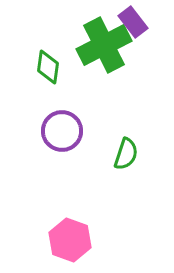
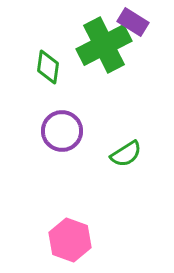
purple rectangle: rotated 20 degrees counterclockwise
green semicircle: rotated 40 degrees clockwise
